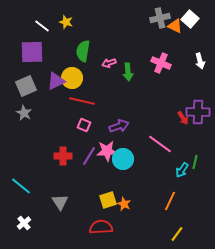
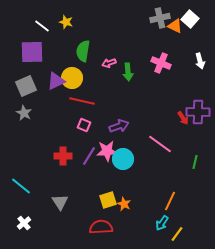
cyan arrow: moved 20 px left, 53 px down
